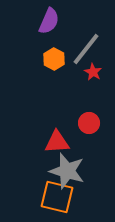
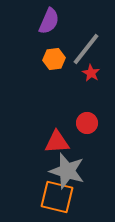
orange hexagon: rotated 25 degrees clockwise
red star: moved 2 px left, 1 px down
red circle: moved 2 px left
